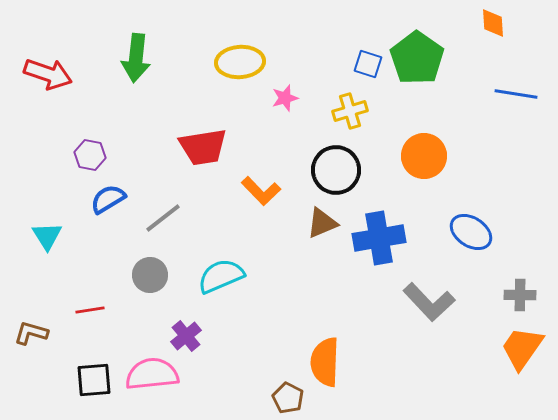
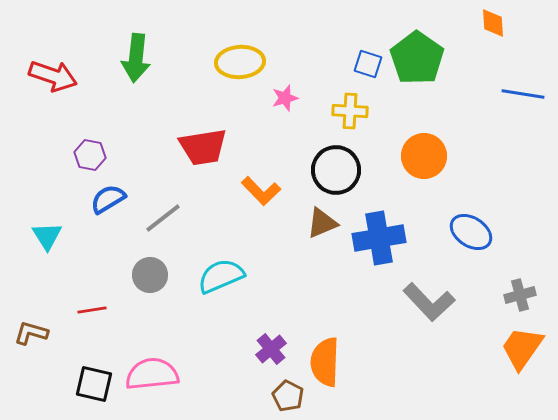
red arrow: moved 5 px right, 2 px down
blue line: moved 7 px right
yellow cross: rotated 20 degrees clockwise
gray cross: rotated 16 degrees counterclockwise
red line: moved 2 px right
purple cross: moved 85 px right, 13 px down
black square: moved 4 px down; rotated 18 degrees clockwise
brown pentagon: moved 2 px up
